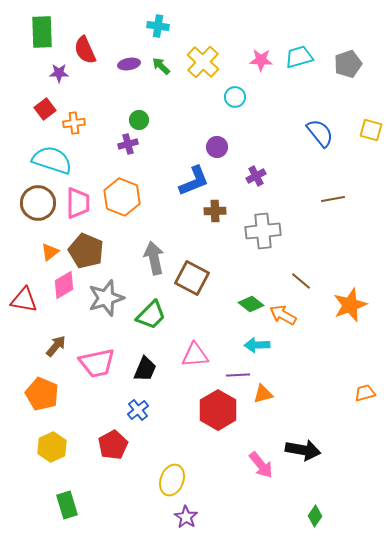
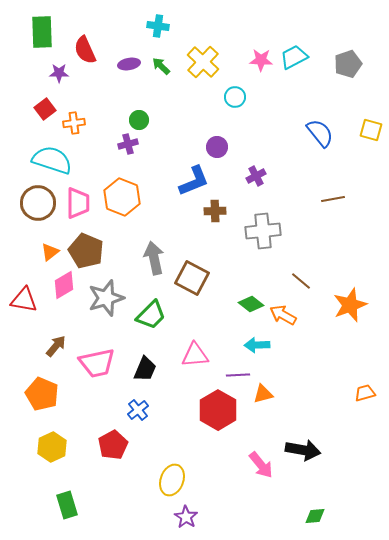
cyan trapezoid at (299, 57): moved 5 px left; rotated 12 degrees counterclockwise
green diamond at (315, 516): rotated 50 degrees clockwise
